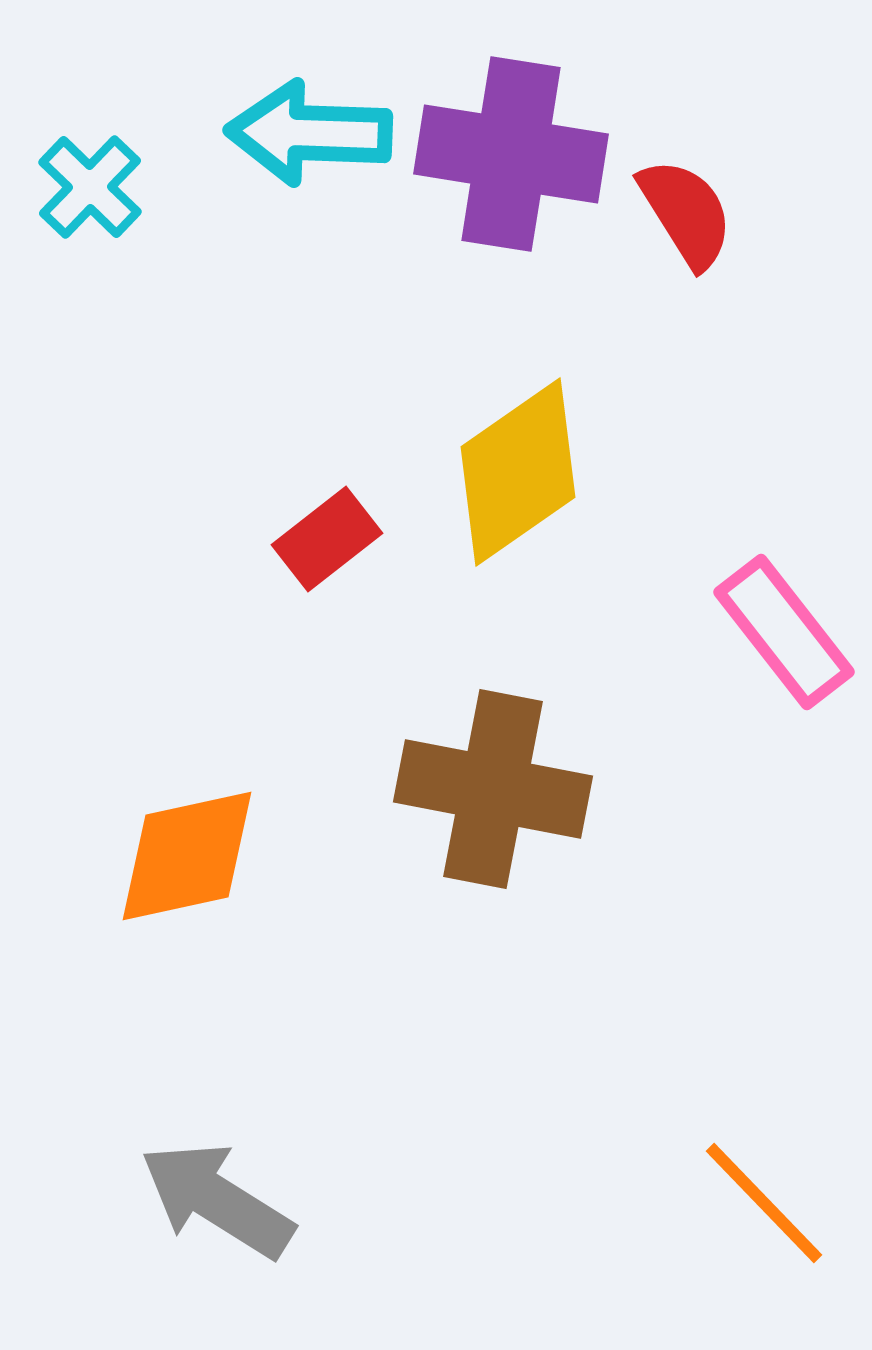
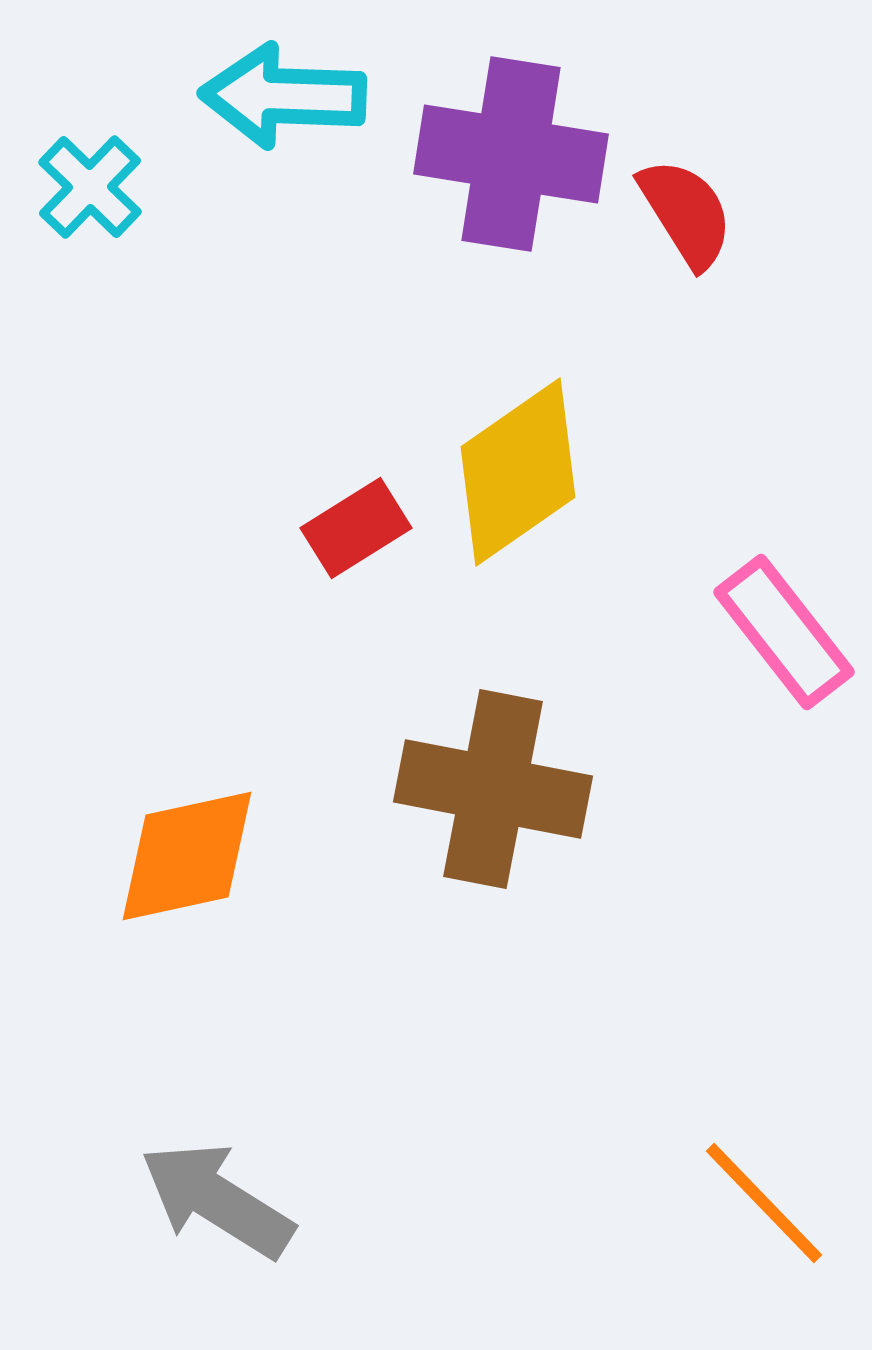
cyan arrow: moved 26 px left, 37 px up
red rectangle: moved 29 px right, 11 px up; rotated 6 degrees clockwise
